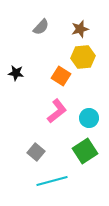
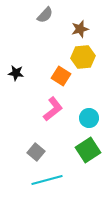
gray semicircle: moved 4 px right, 12 px up
pink L-shape: moved 4 px left, 2 px up
green square: moved 3 px right, 1 px up
cyan line: moved 5 px left, 1 px up
